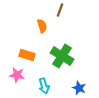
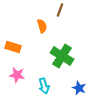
orange rectangle: moved 14 px left, 8 px up
